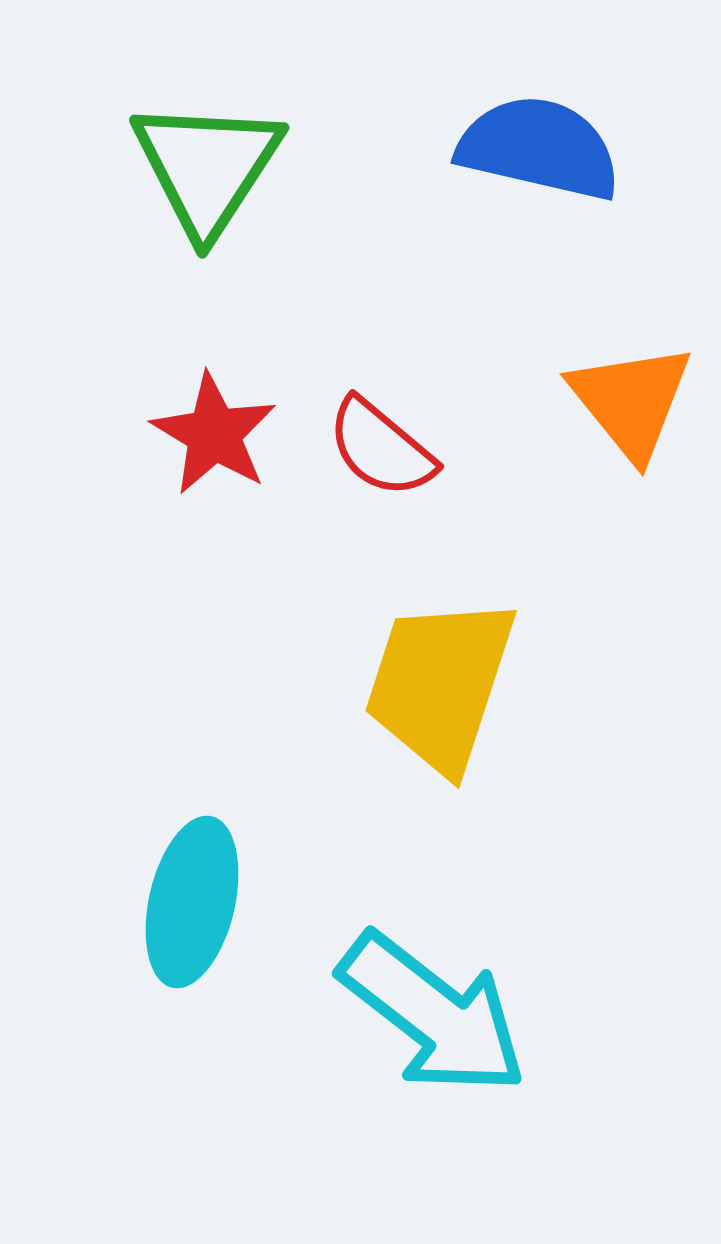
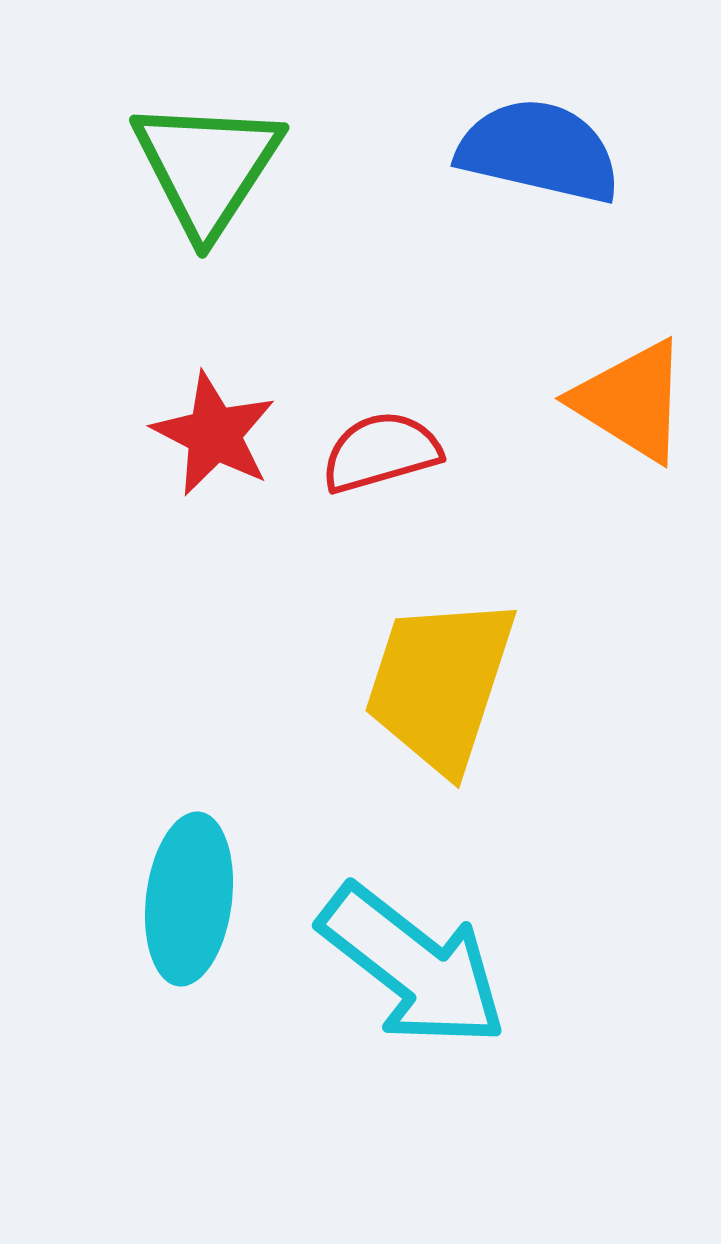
blue semicircle: moved 3 px down
orange triangle: rotated 19 degrees counterclockwise
red star: rotated 4 degrees counterclockwise
red semicircle: moved 4 px down; rotated 124 degrees clockwise
cyan ellipse: moved 3 px left, 3 px up; rotated 6 degrees counterclockwise
cyan arrow: moved 20 px left, 48 px up
